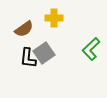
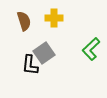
brown semicircle: moved 8 px up; rotated 72 degrees counterclockwise
black L-shape: moved 2 px right, 7 px down
